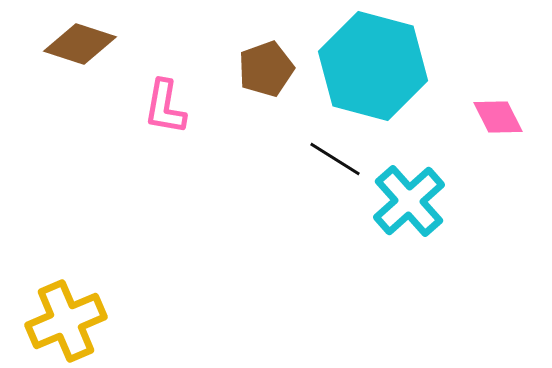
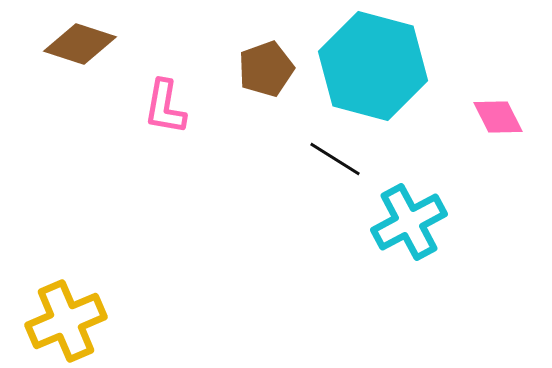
cyan cross: moved 21 px down; rotated 14 degrees clockwise
